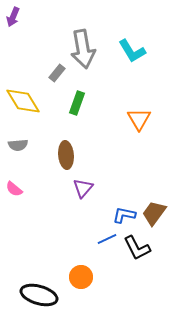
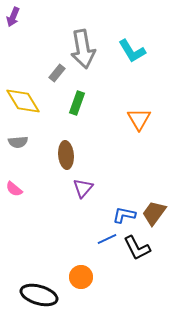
gray semicircle: moved 3 px up
